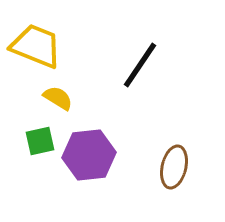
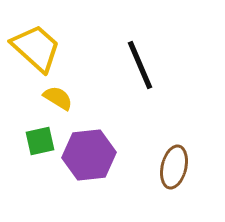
yellow trapezoid: moved 2 px down; rotated 20 degrees clockwise
black line: rotated 57 degrees counterclockwise
